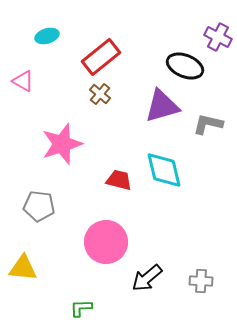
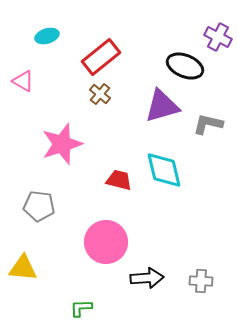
black arrow: rotated 144 degrees counterclockwise
